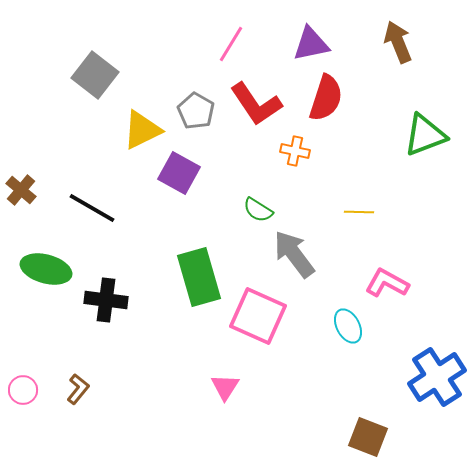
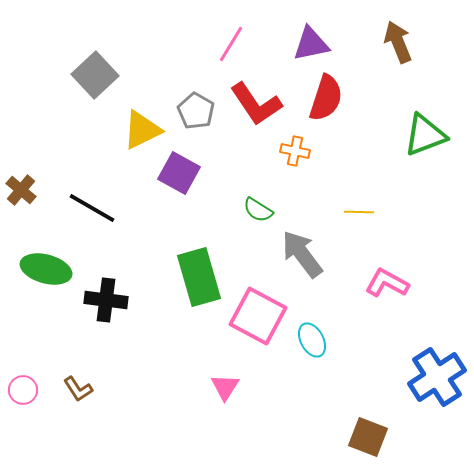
gray square: rotated 9 degrees clockwise
gray arrow: moved 8 px right
pink square: rotated 4 degrees clockwise
cyan ellipse: moved 36 px left, 14 px down
brown L-shape: rotated 108 degrees clockwise
